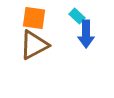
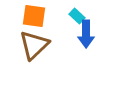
orange square: moved 2 px up
brown triangle: rotated 16 degrees counterclockwise
